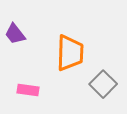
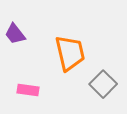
orange trapezoid: rotated 15 degrees counterclockwise
